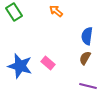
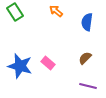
green rectangle: moved 1 px right
blue semicircle: moved 14 px up
brown semicircle: rotated 16 degrees clockwise
